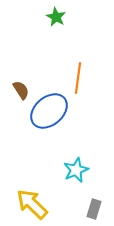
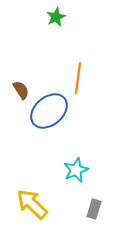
green star: rotated 18 degrees clockwise
